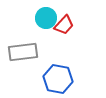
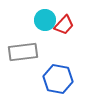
cyan circle: moved 1 px left, 2 px down
